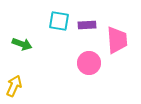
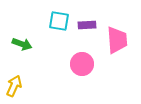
pink circle: moved 7 px left, 1 px down
